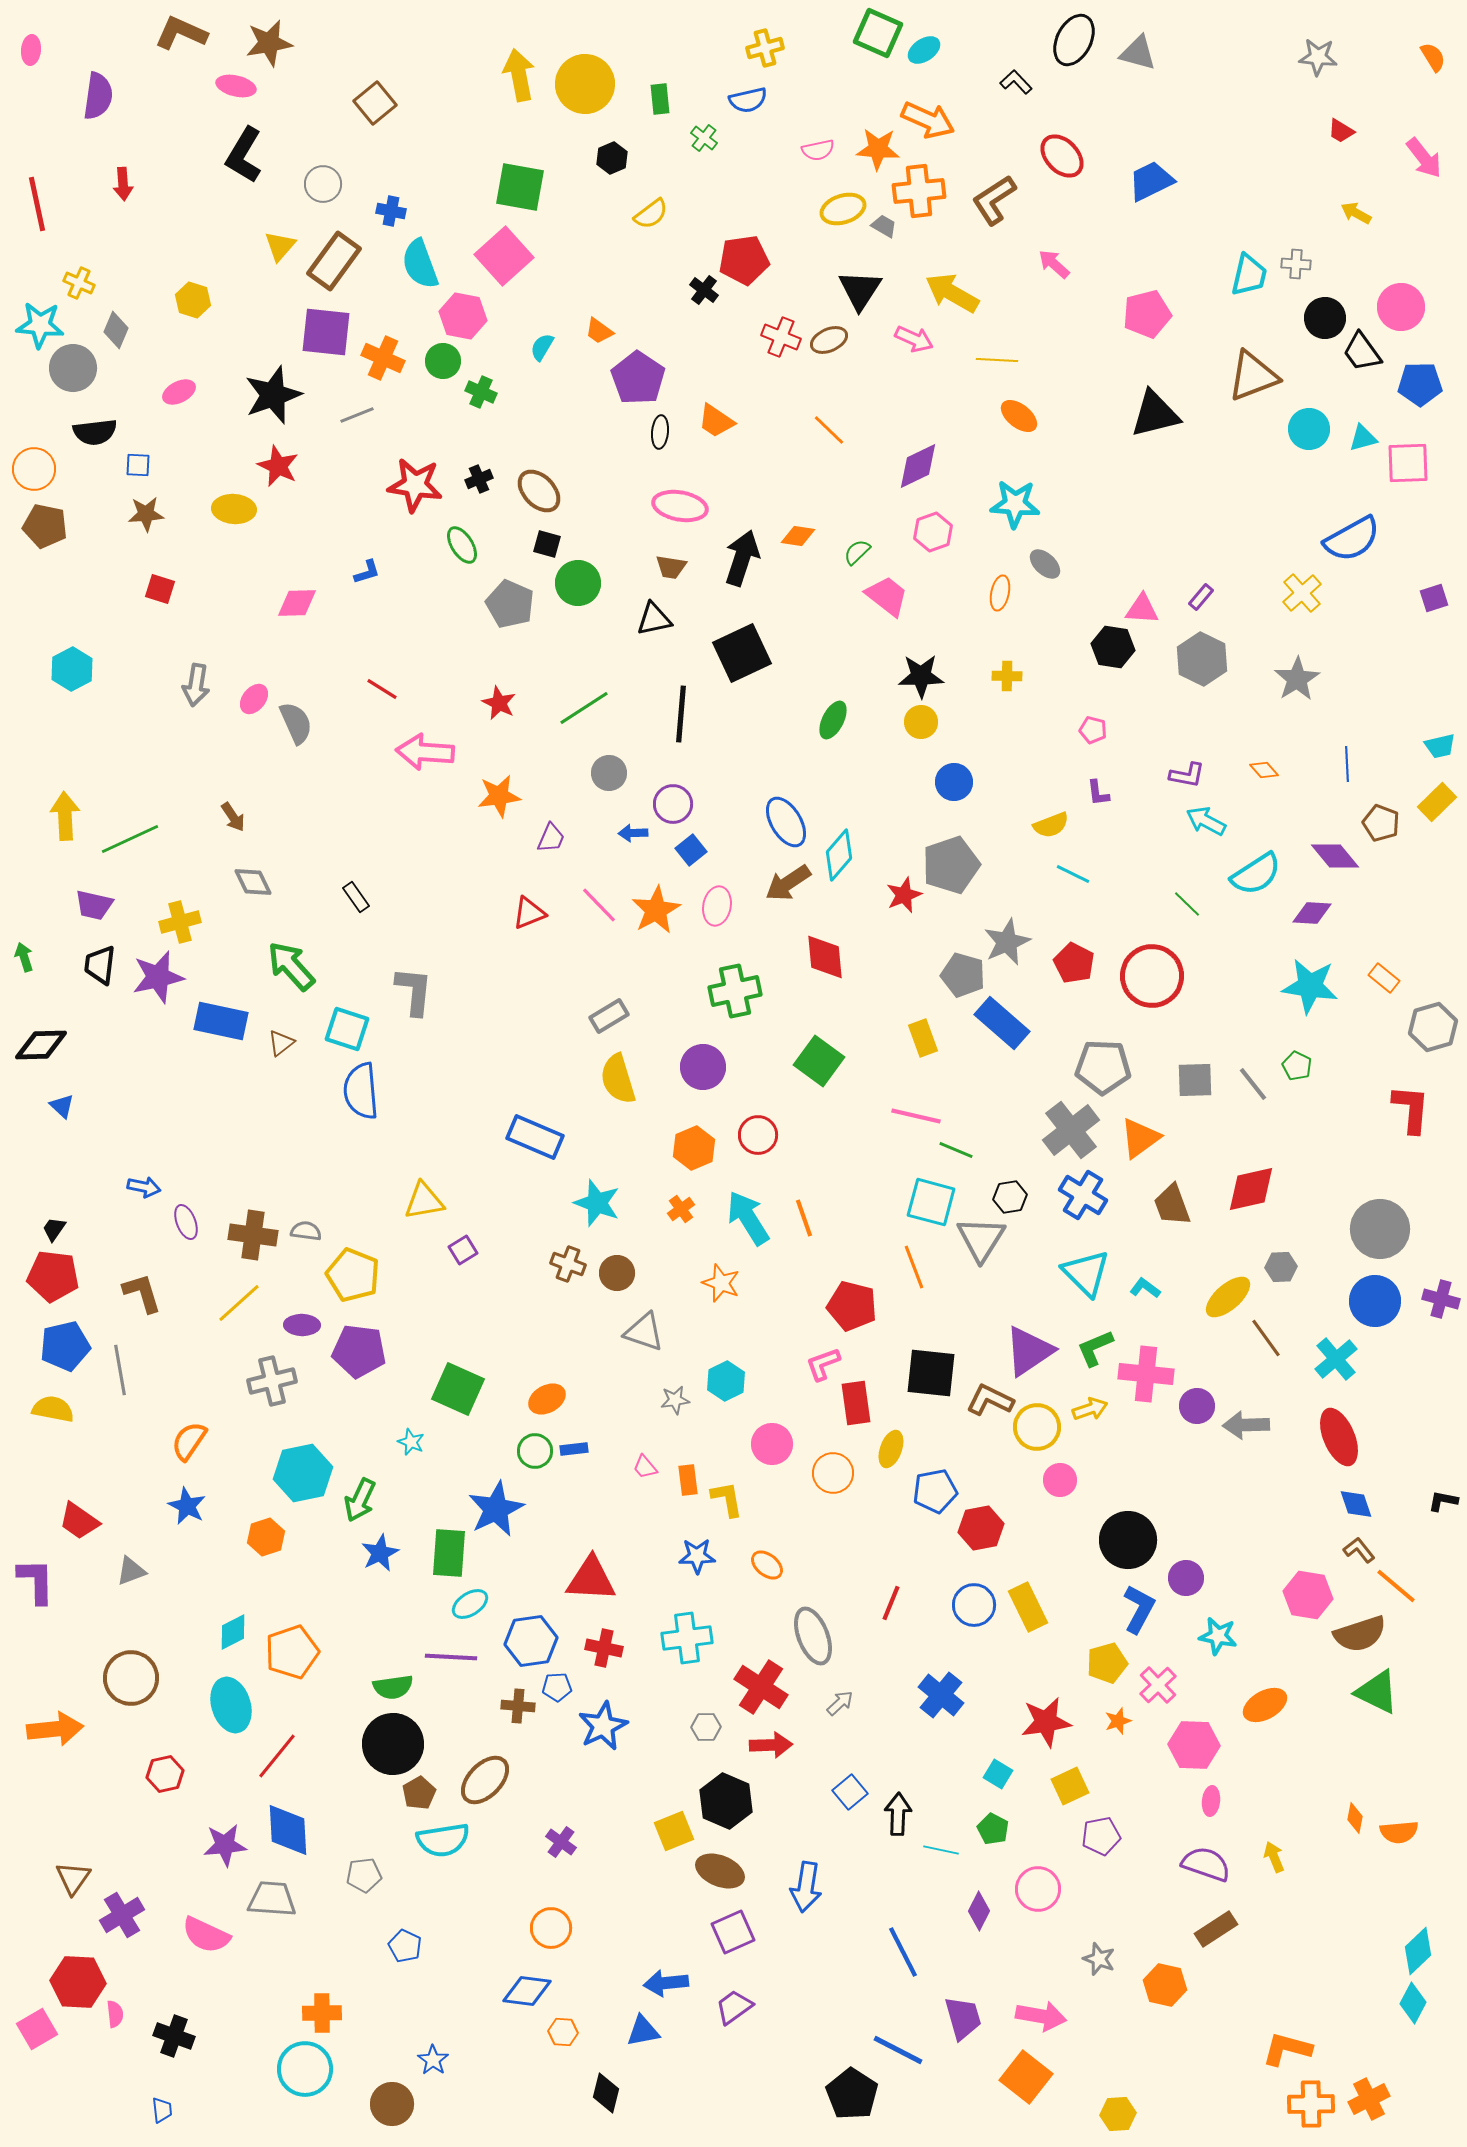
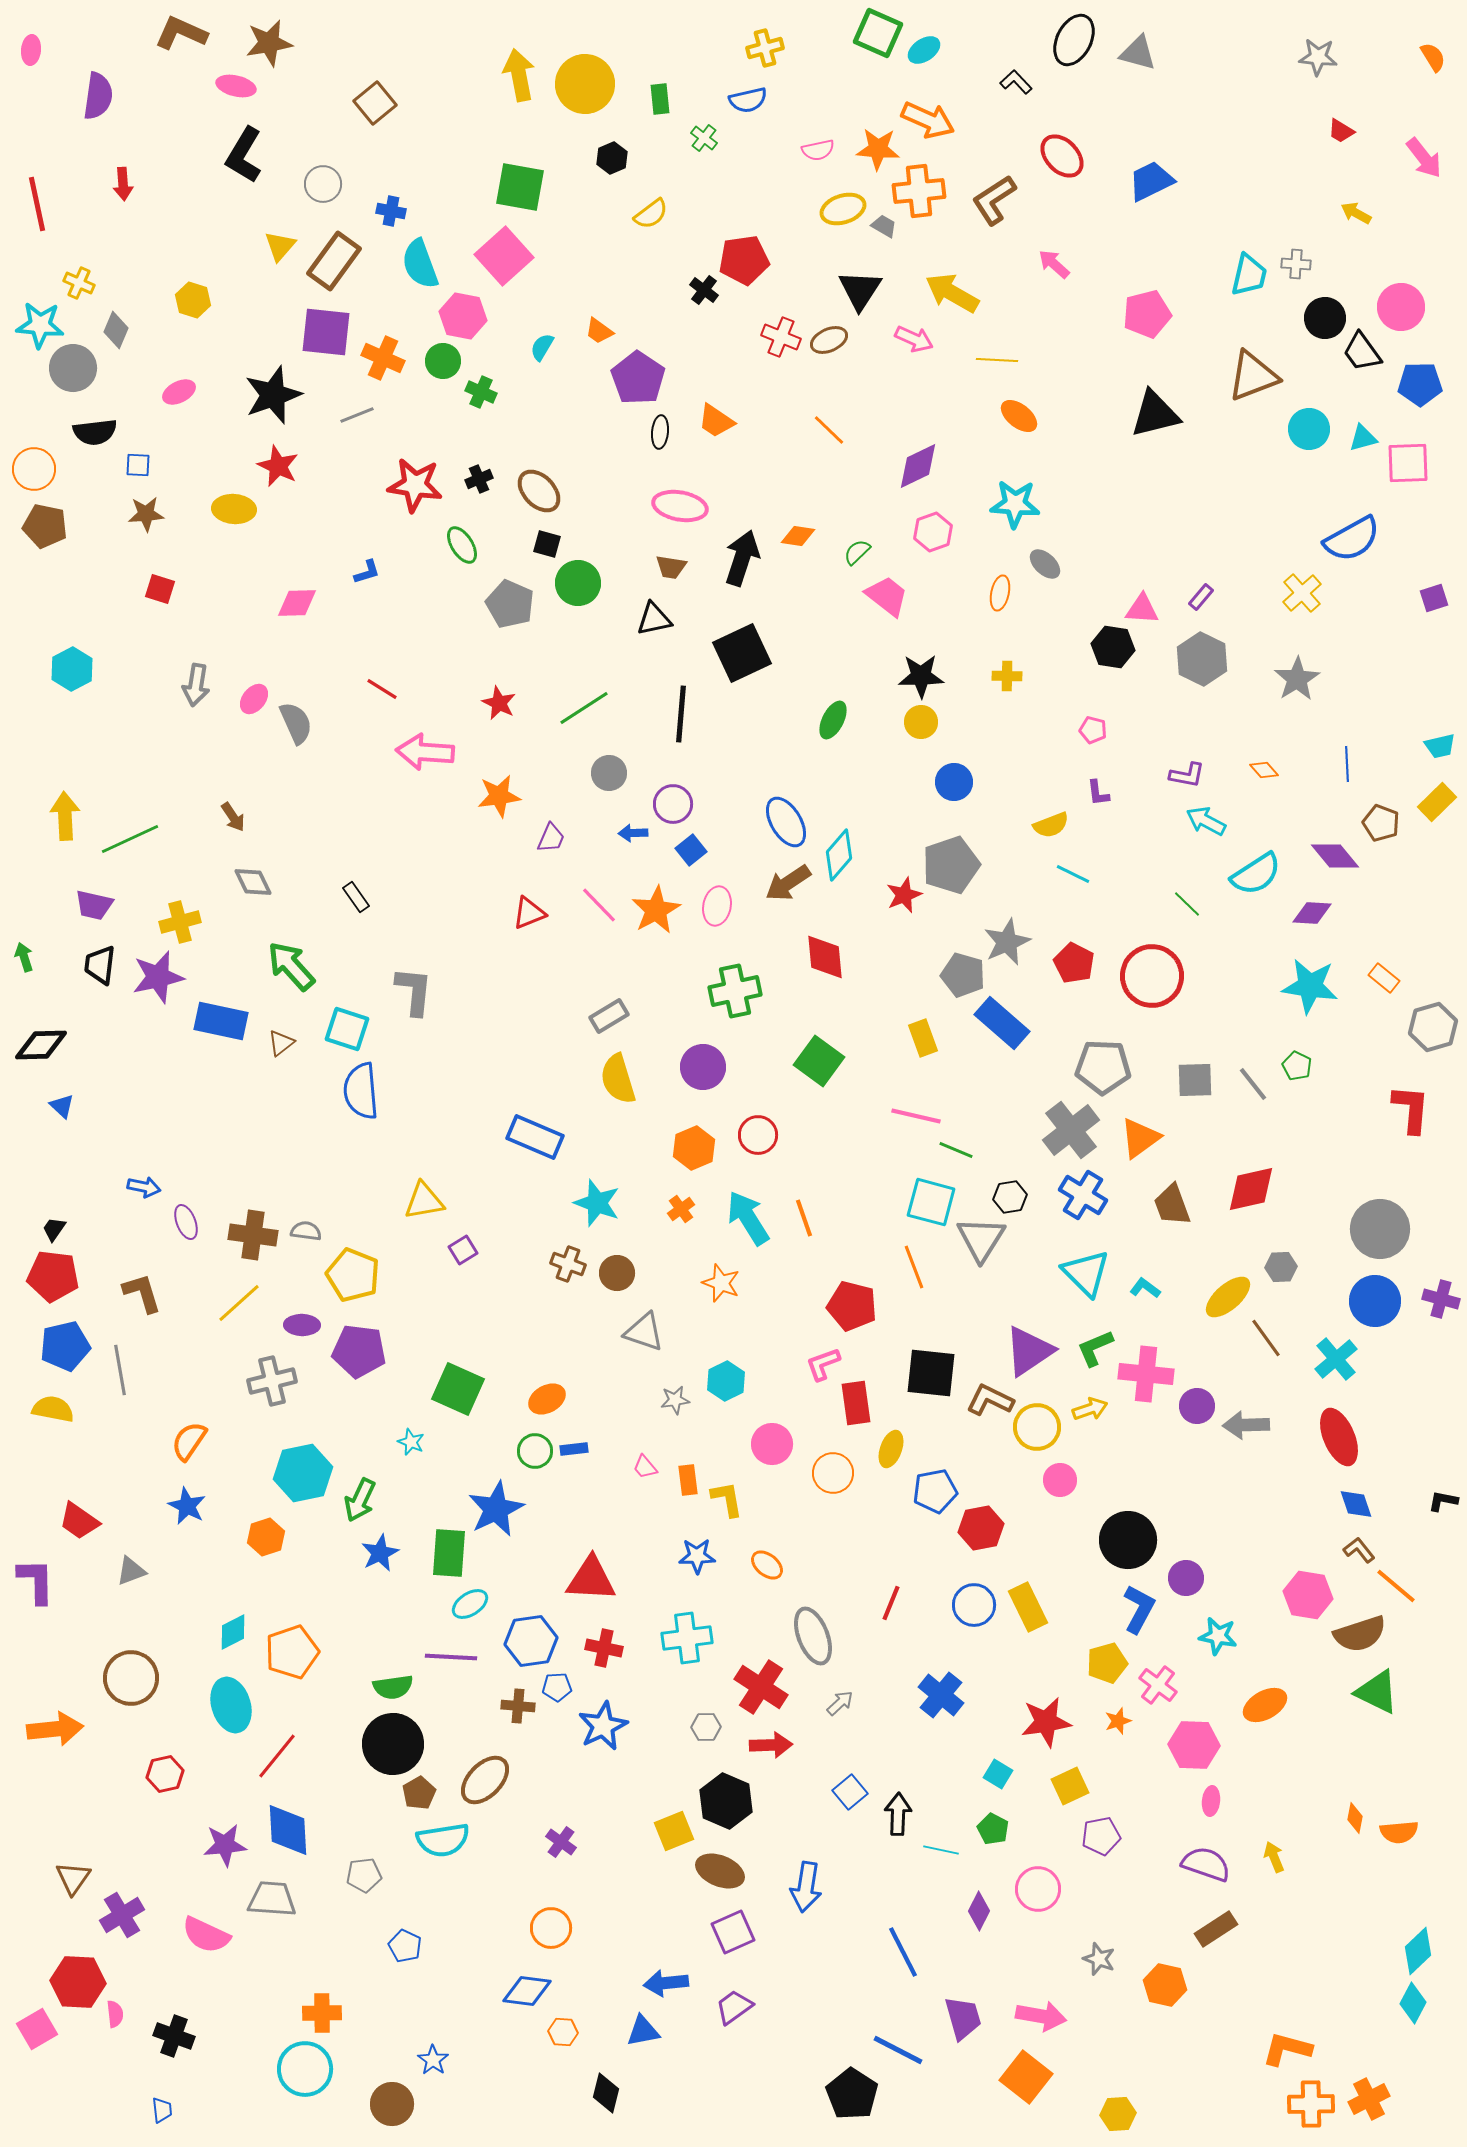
pink cross at (1158, 1685): rotated 9 degrees counterclockwise
